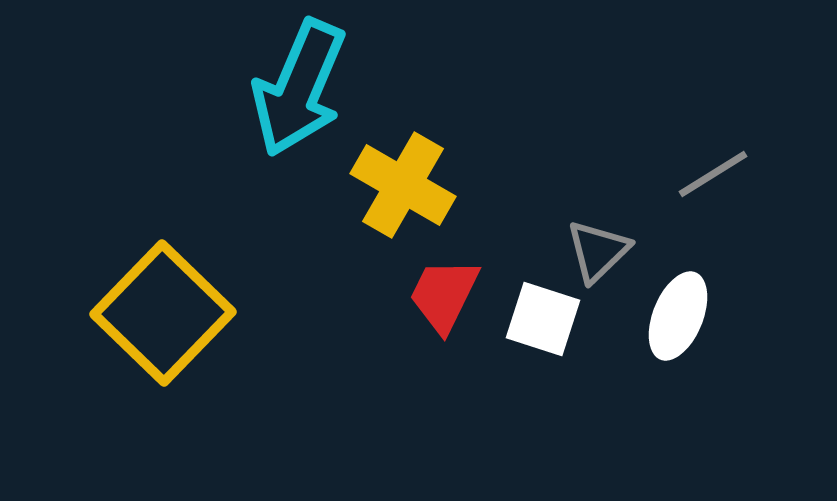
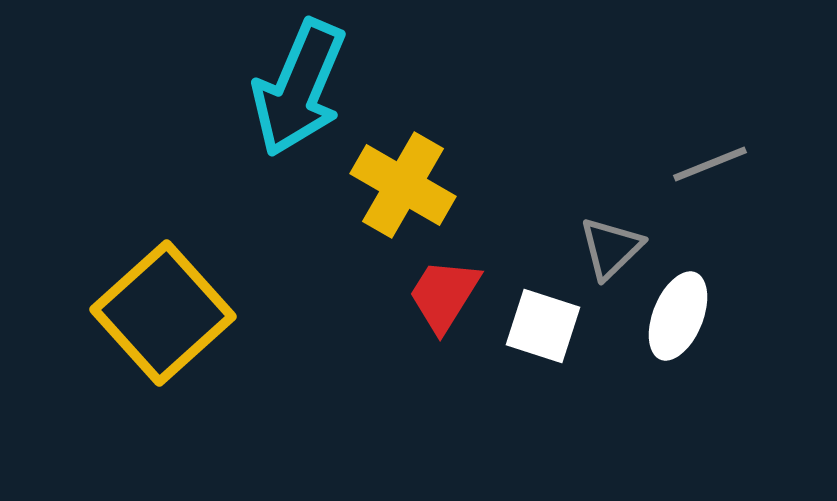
gray line: moved 3 px left, 10 px up; rotated 10 degrees clockwise
gray triangle: moved 13 px right, 3 px up
red trapezoid: rotated 6 degrees clockwise
yellow square: rotated 4 degrees clockwise
white square: moved 7 px down
